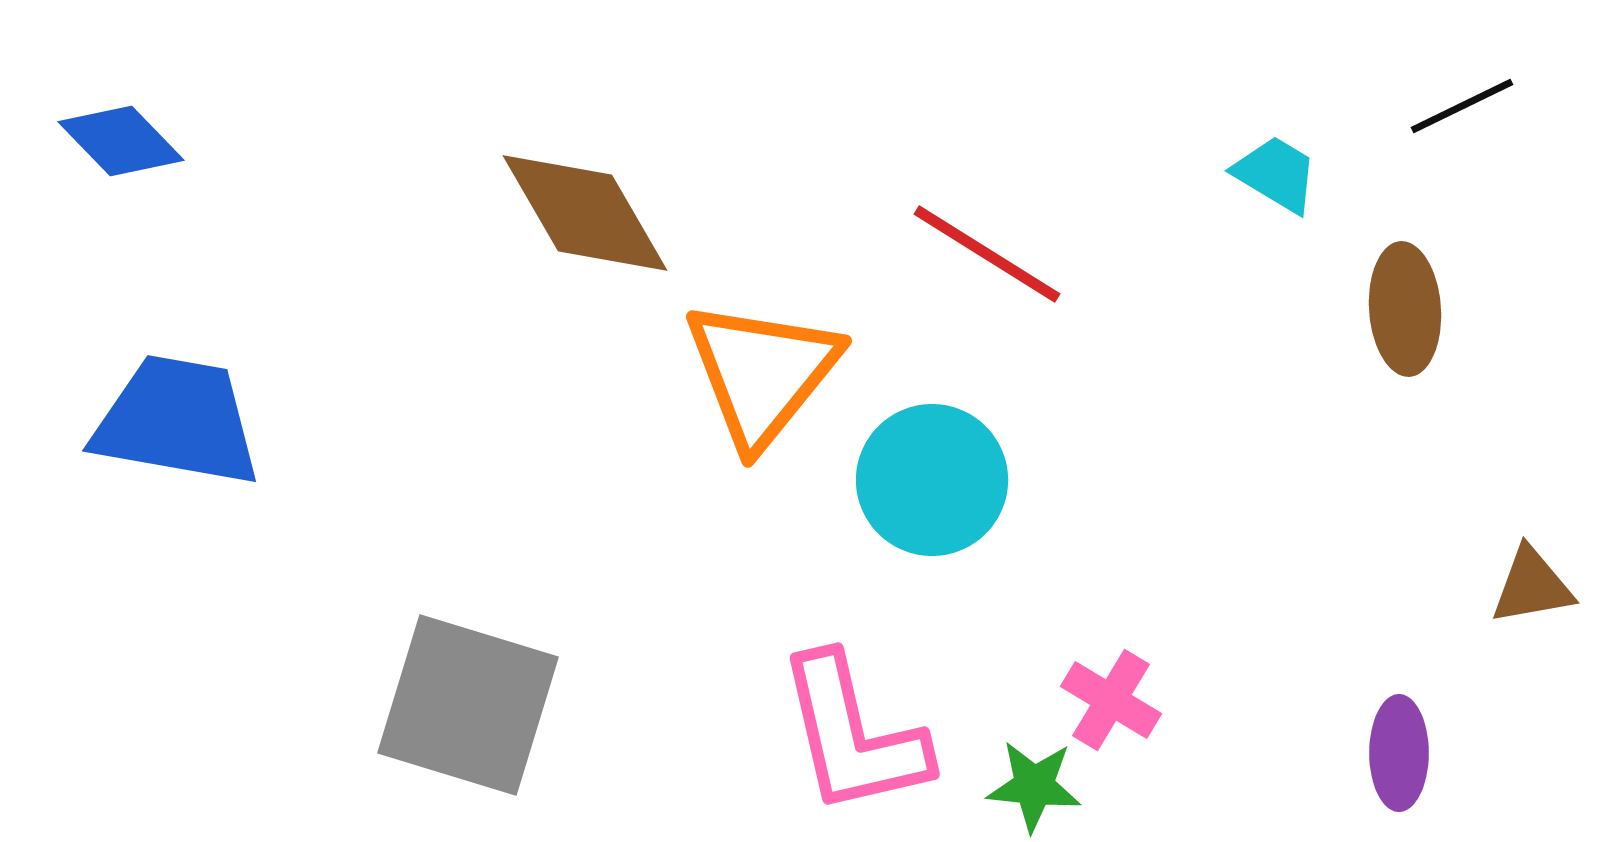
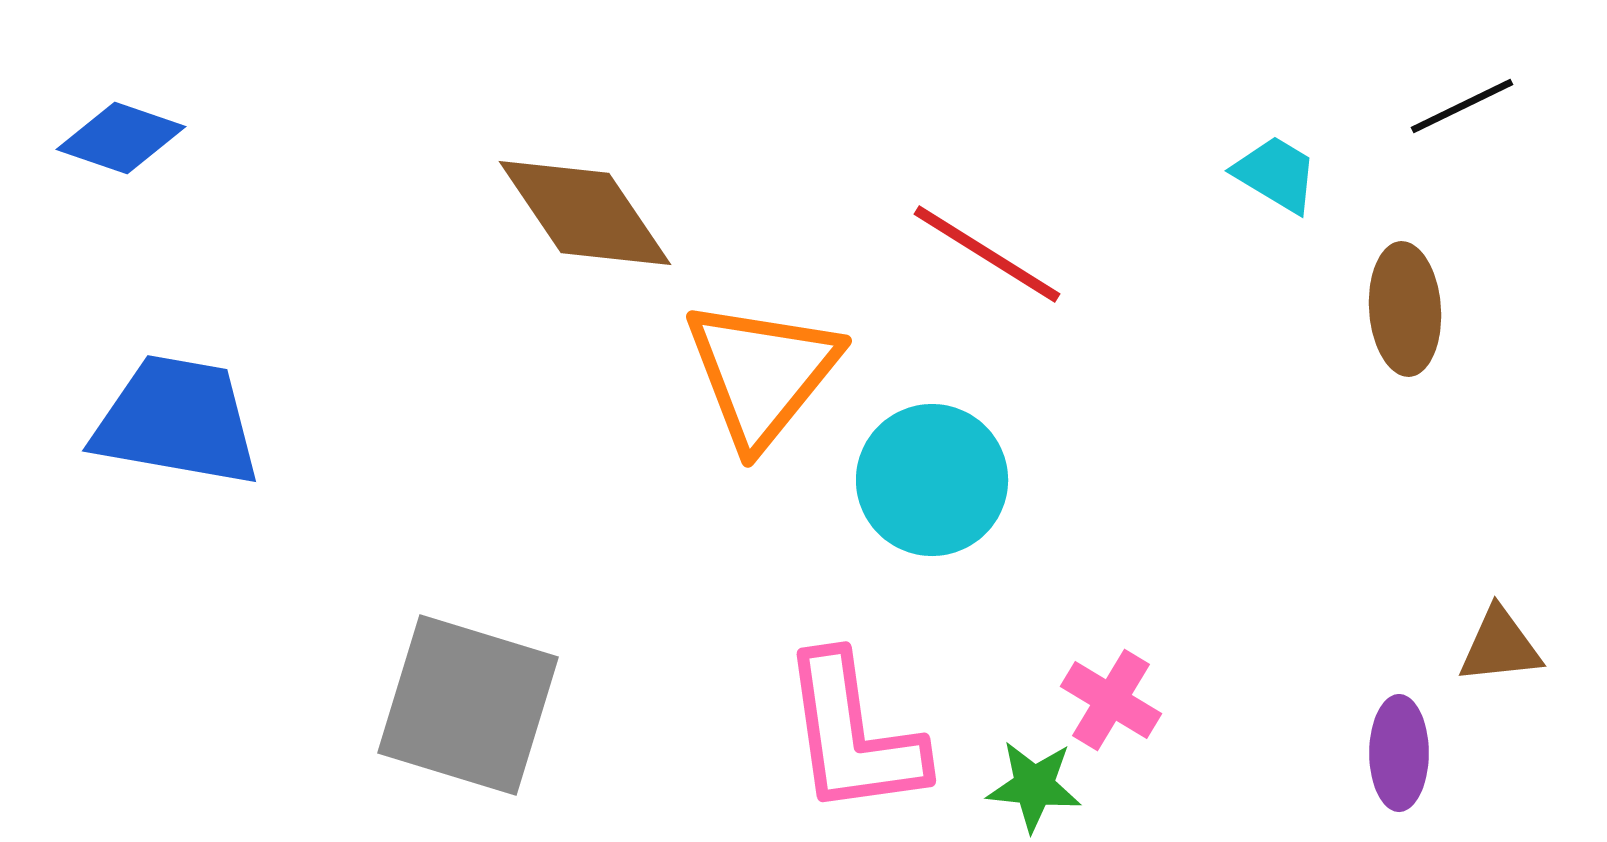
blue diamond: moved 3 px up; rotated 27 degrees counterclockwise
brown diamond: rotated 4 degrees counterclockwise
brown triangle: moved 32 px left, 60 px down; rotated 4 degrees clockwise
pink L-shape: rotated 5 degrees clockwise
